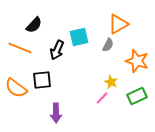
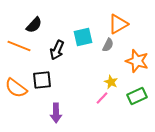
cyan square: moved 4 px right
orange line: moved 1 px left, 2 px up
